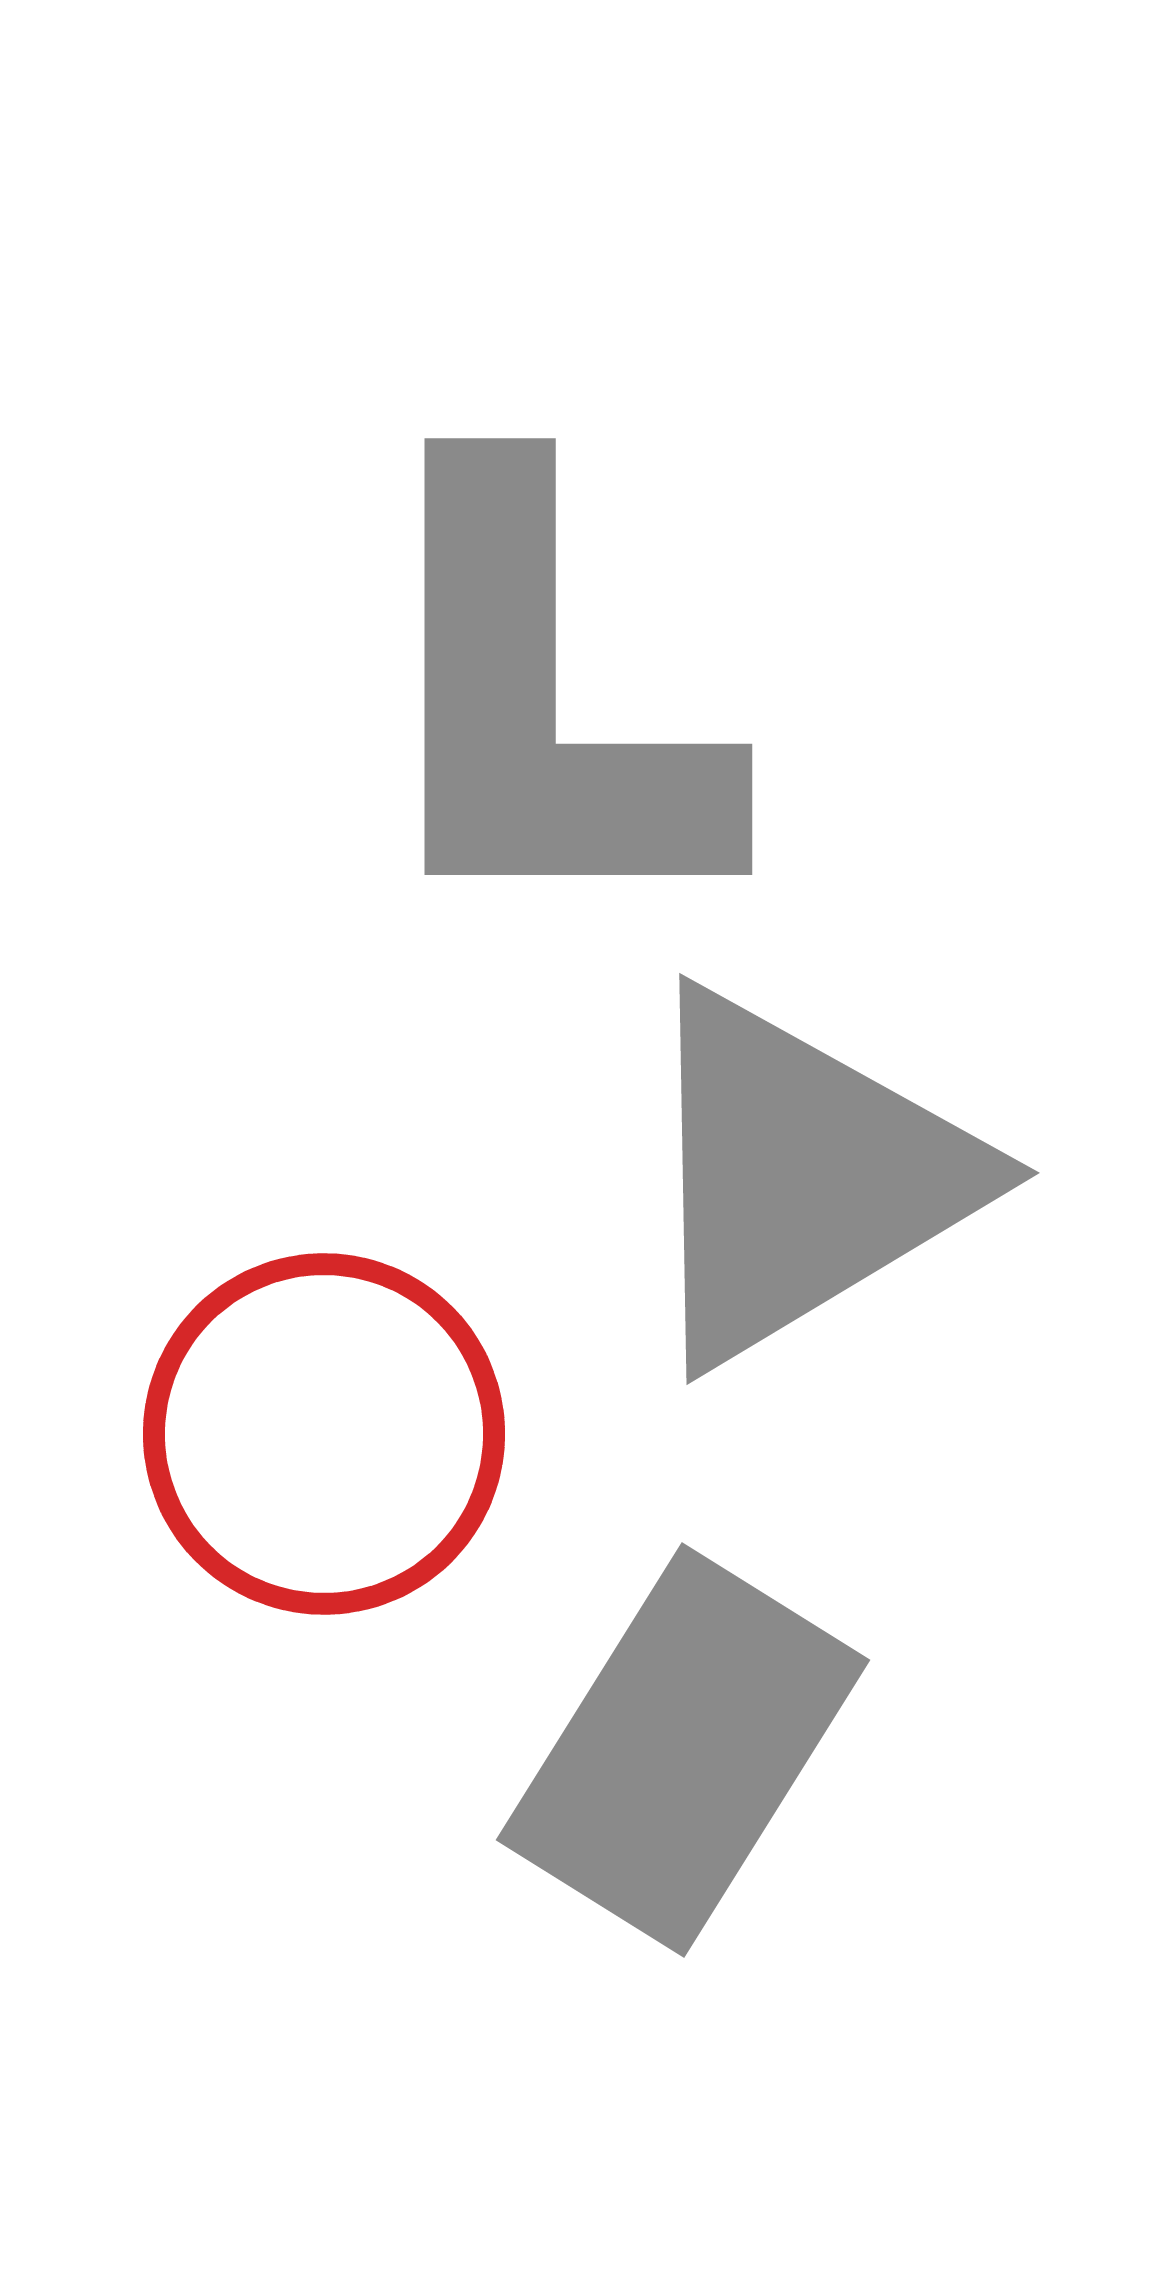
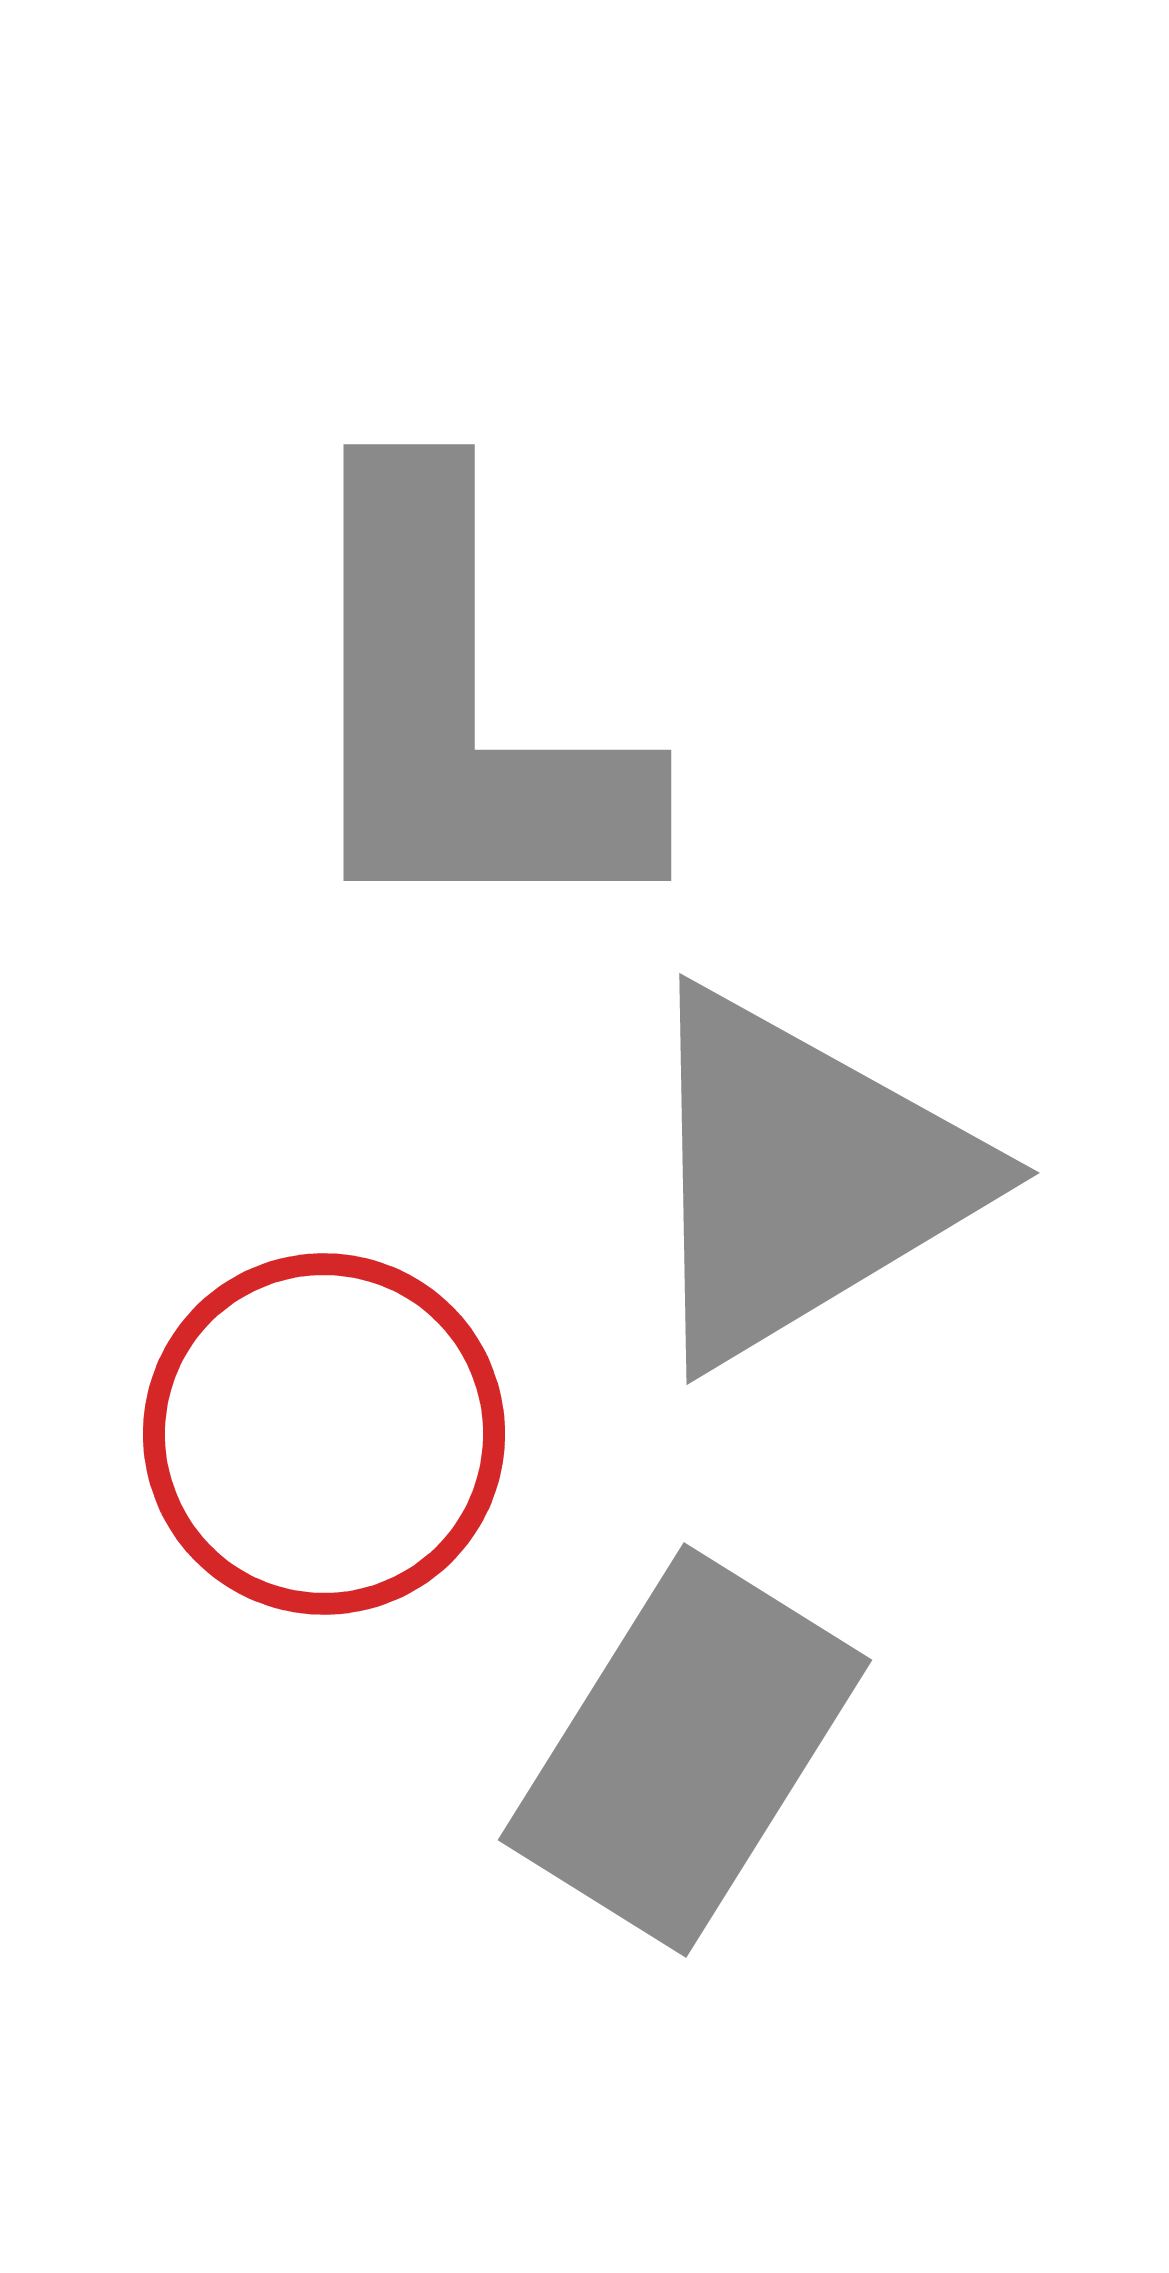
gray L-shape: moved 81 px left, 6 px down
gray rectangle: moved 2 px right
